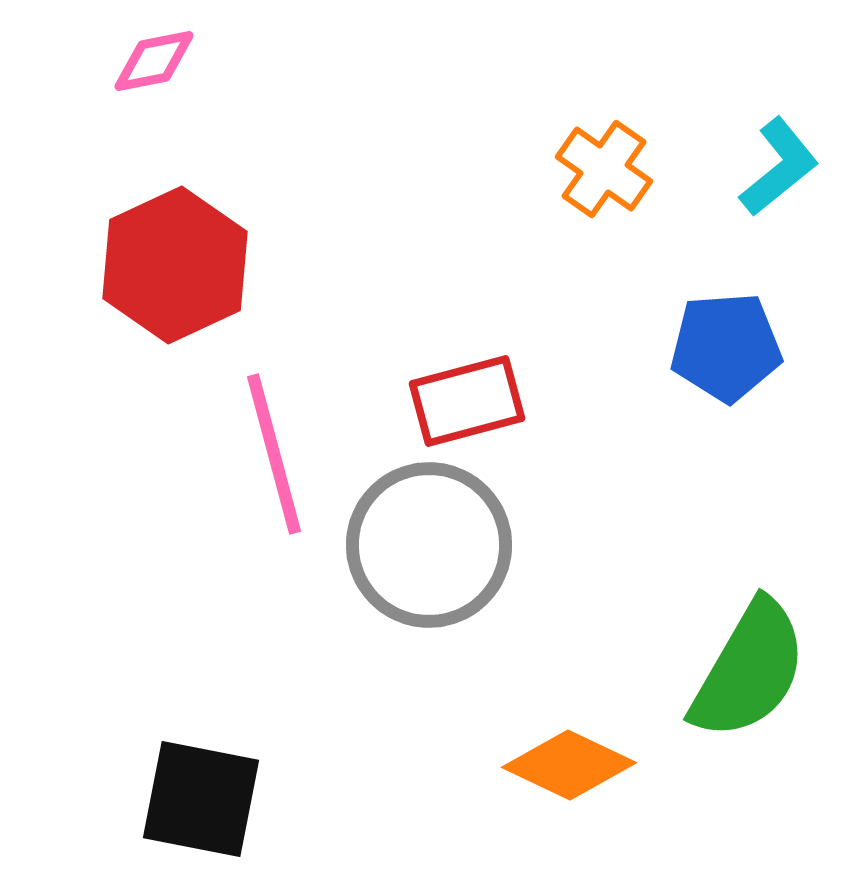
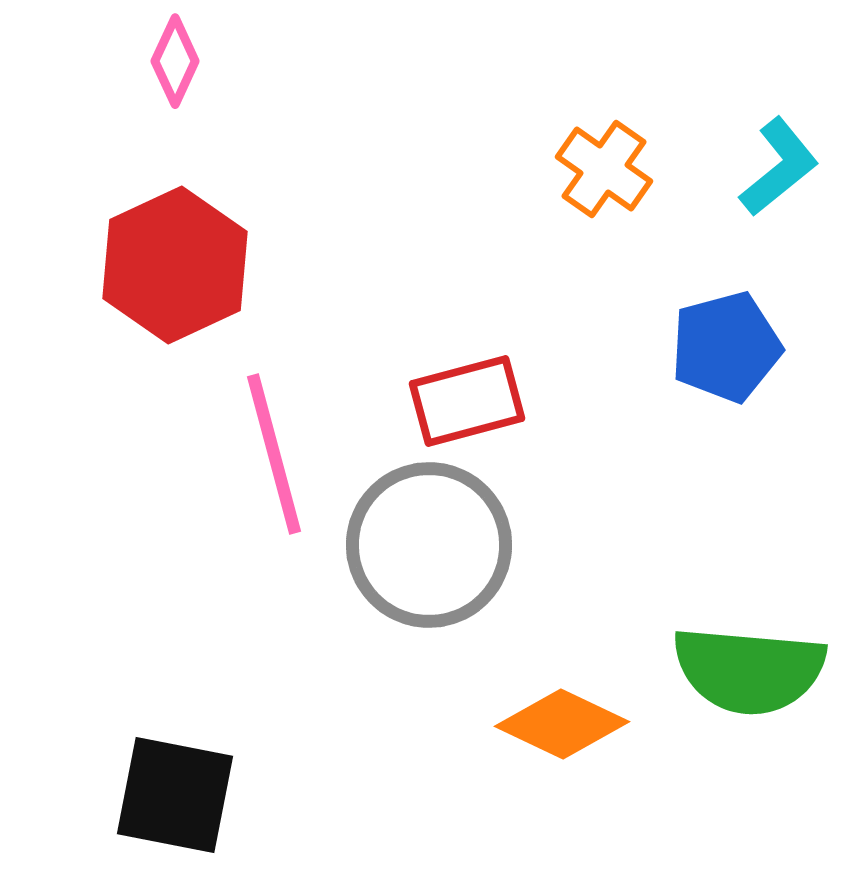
pink diamond: moved 21 px right; rotated 54 degrees counterclockwise
blue pentagon: rotated 11 degrees counterclockwise
green semicircle: rotated 65 degrees clockwise
orange diamond: moved 7 px left, 41 px up
black square: moved 26 px left, 4 px up
